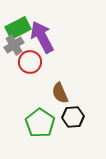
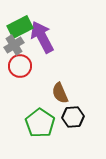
green rectangle: moved 2 px right, 1 px up
red circle: moved 10 px left, 4 px down
